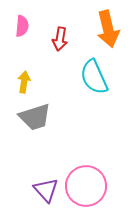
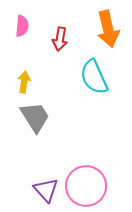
gray trapezoid: rotated 104 degrees counterclockwise
